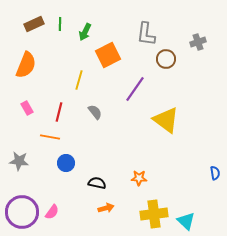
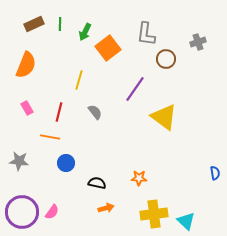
orange square: moved 7 px up; rotated 10 degrees counterclockwise
yellow triangle: moved 2 px left, 3 px up
